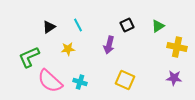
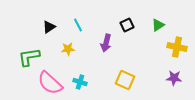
green triangle: moved 1 px up
purple arrow: moved 3 px left, 2 px up
green L-shape: rotated 15 degrees clockwise
pink semicircle: moved 2 px down
